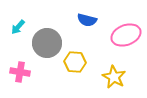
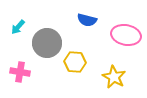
pink ellipse: rotated 32 degrees clockwise
